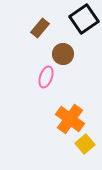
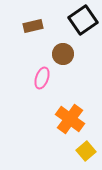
black square: moved 1 px left, 1 px down
brown rectangle: moved 7 px left, 2 px up; rotated 36 degrees clockwise
pink ellipse: moved 4 px left, 1 px down
yellow square: moved 1 px right, 7 px down
